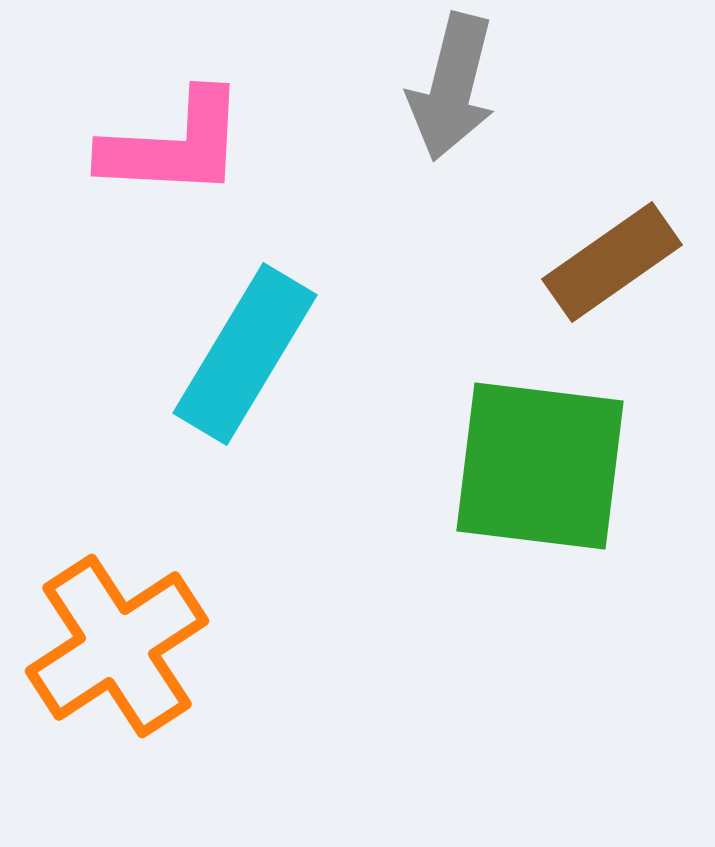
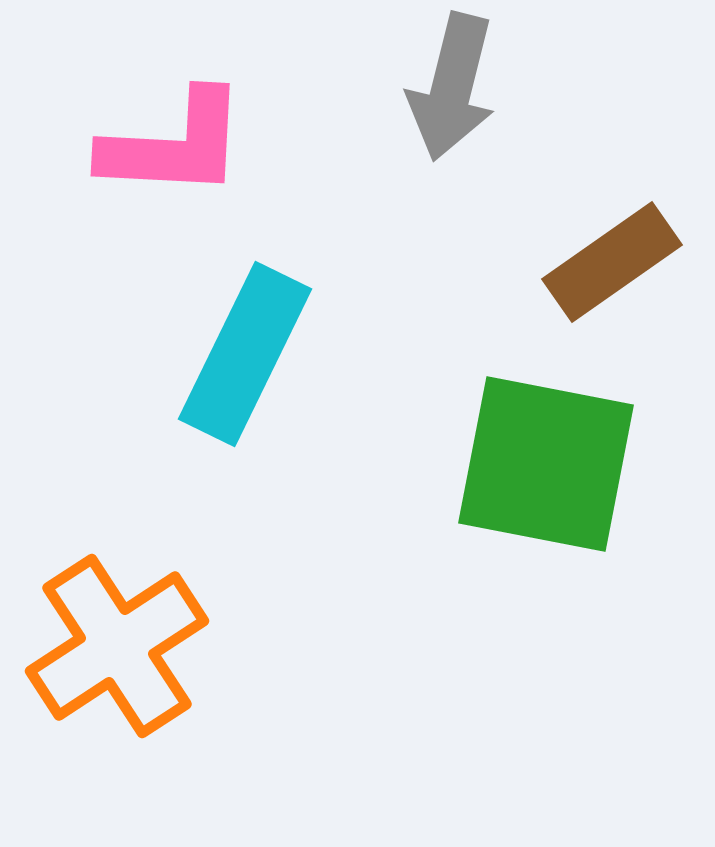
cyan rectangle: rotated 5 degrees counterclockwise
green square: moved 6 px right, 2 px up; rotated 4 degrees clockwise
